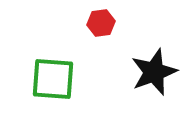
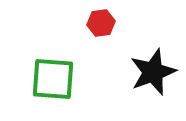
black star: moved 1 px left
